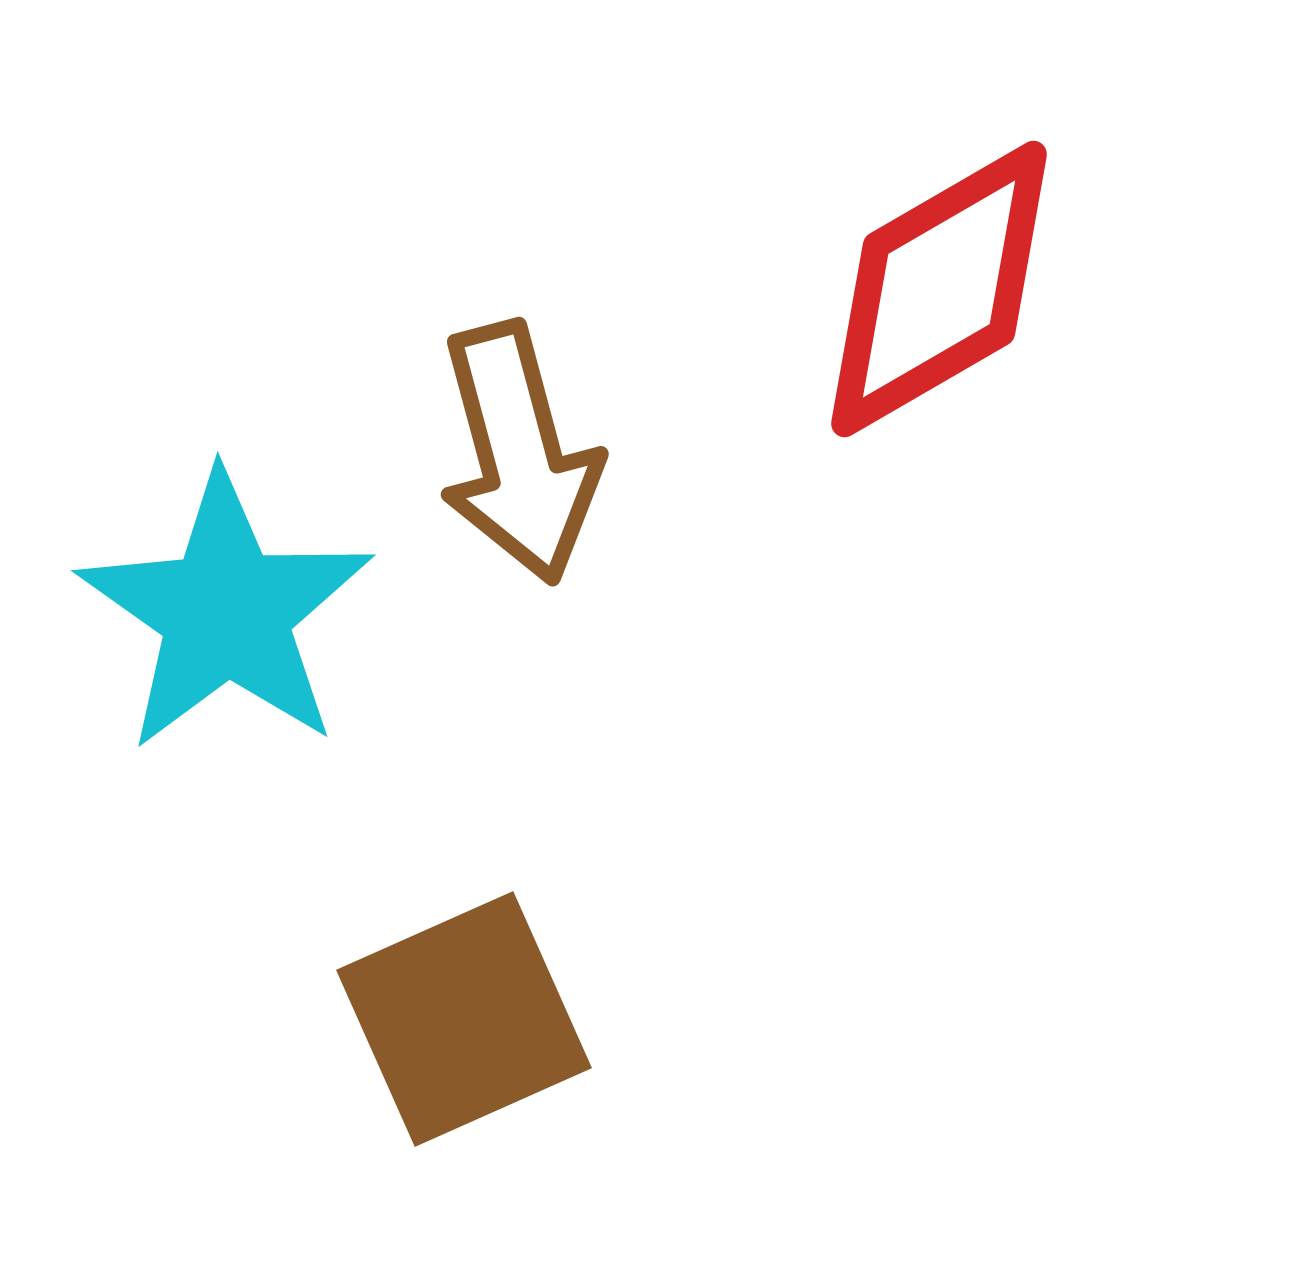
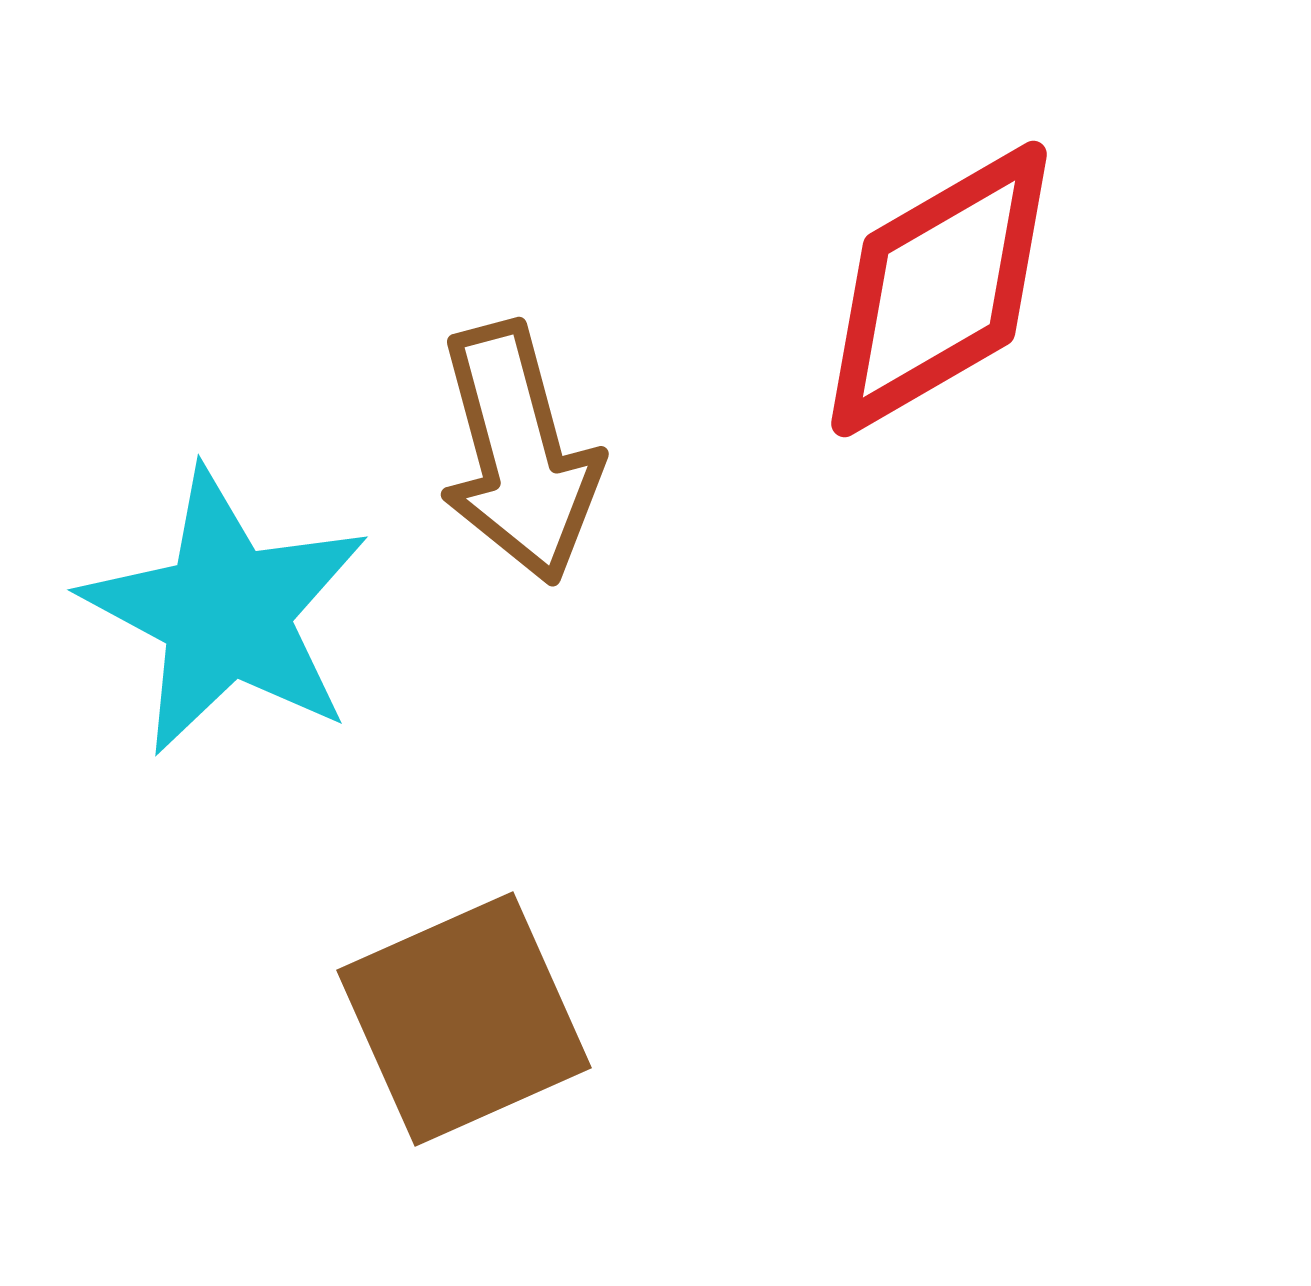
cyan star: rotated 7 degrees counterclockwise
